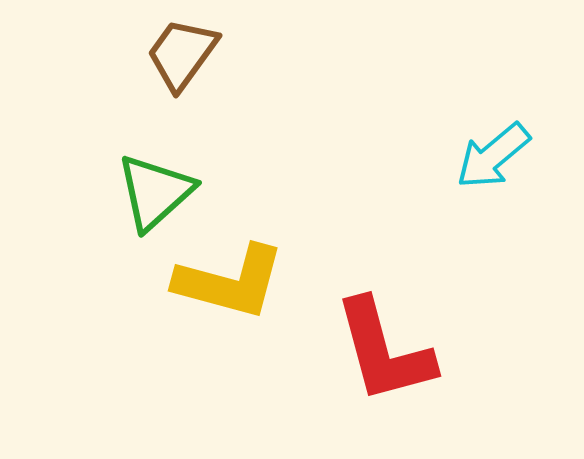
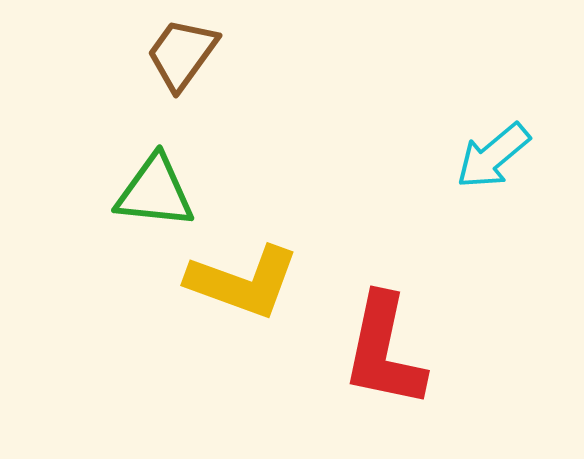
green triangle: rotated 48 degrees clockwise
yellow L-shape: moved 13 px right; rotated 5 degrees clockwise
red L-shape: rotated 27 degrees clockwise
